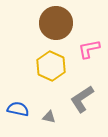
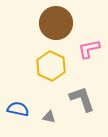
gray L-shape: rotated 104 degrees clockwise
